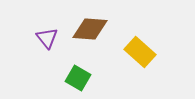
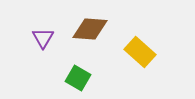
purple triangle: moved 4 px left; rotated 10 degrees clockwise
